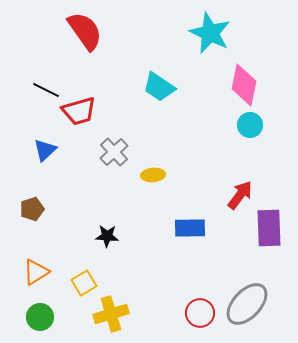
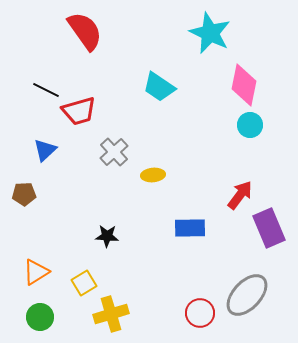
brown pentagon: moved 8 px left, 15 px up; rotated 15 degrees clockwise
purple rectangle: rotated 21 degrees counterclockwise
gray ellipse: moved 9 px up
